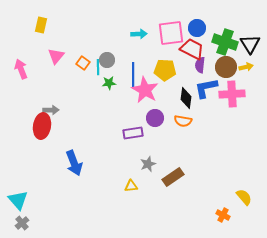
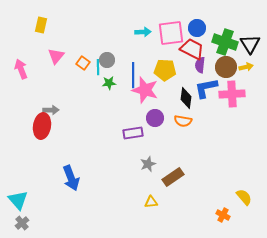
cyan arrow: moved 4 px right, 2 px up
pink star: rotated 12 degrees counterclockwise
blue arrow: moved 3 px left, 15 px down
yellow triangle: moved 20 px right, 16 px down
